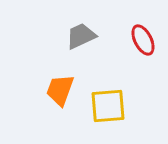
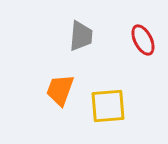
gray trapezoid: rotated 120 degrees clockwise
